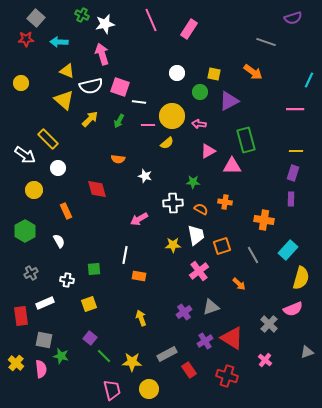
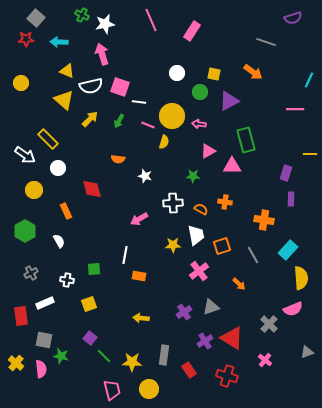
pink rectangle at (189, 29): moved 3 px right, 2 px down
pink line at (148, 125): rotated 24 degrees clockwise
yellow semicircle at (167, 143): moved 3 px left, 1 px up; rotated 32 degrees counterclockwise
yellow line at (296, 151): moved 14 px right, 3 px down
purple rectangle at (293, 173): moved 7 px left
green star at (193, 182): moved 6 px up
red diamond at (97, 189): moved 5 px left
yellow semicircle at (301, 278): rotated 20 degrees counterclockwise
yellow arrow at (141, 318): rotated 63 degrees counterclockwise
gray rectangle at (167, 354): moved 3 px left, 1 px down; rotated 54 degrees counterclockwise
